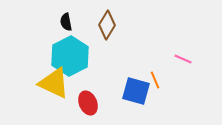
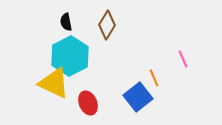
pink line: rotated 42 degrees clockwise
orange line: moved 1 px left, 2 px up
blue square: moved 2 px right, 6 px down; rotated 36 degrees clockwise
